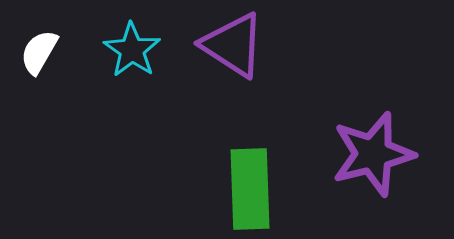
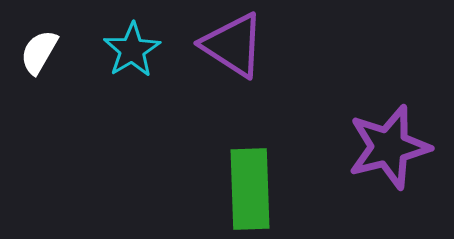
cyan star: rotated 6 degrees clockwise
purple star: moved 16 px right, 7 px up
